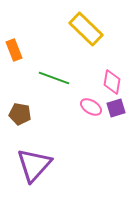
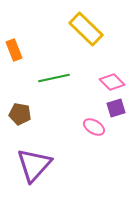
green line: rotated 32 degrees counterclockwise
pink diamond: rotated 55 degrees counterclockwise
pink ellipse: moved 3 px right, 20 px down
